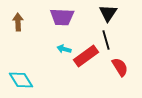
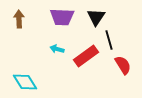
black triangle: moved 12 px left, 4 px down
brown arrow: moved 1 px right, 3 px up
black line: moved 3 px right
cyan arrow: moved 7 px left
red semicircle: moved 3 px right, 2 px up
cyan diamond: moved 4 px right, 2 px down
